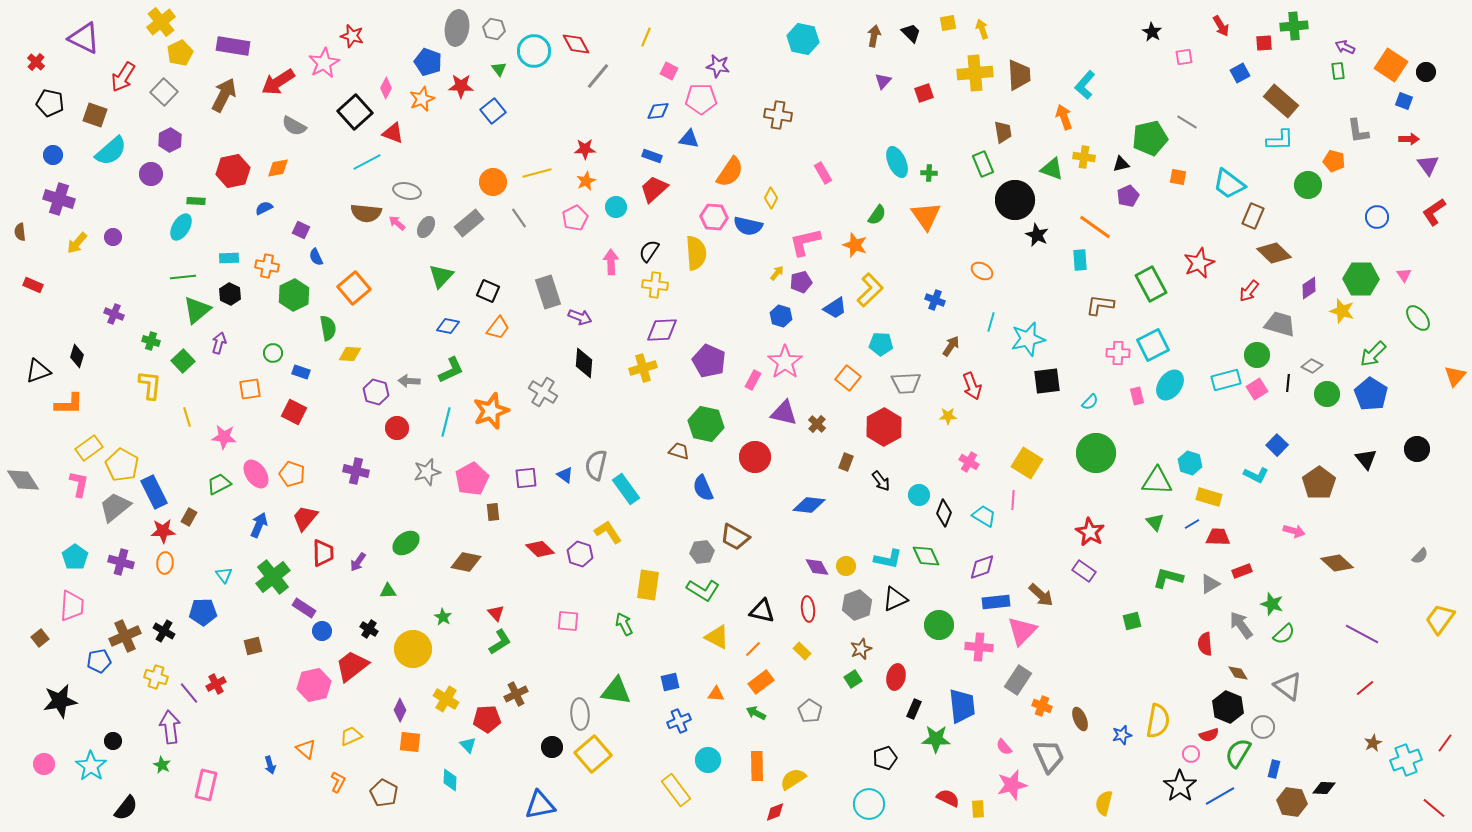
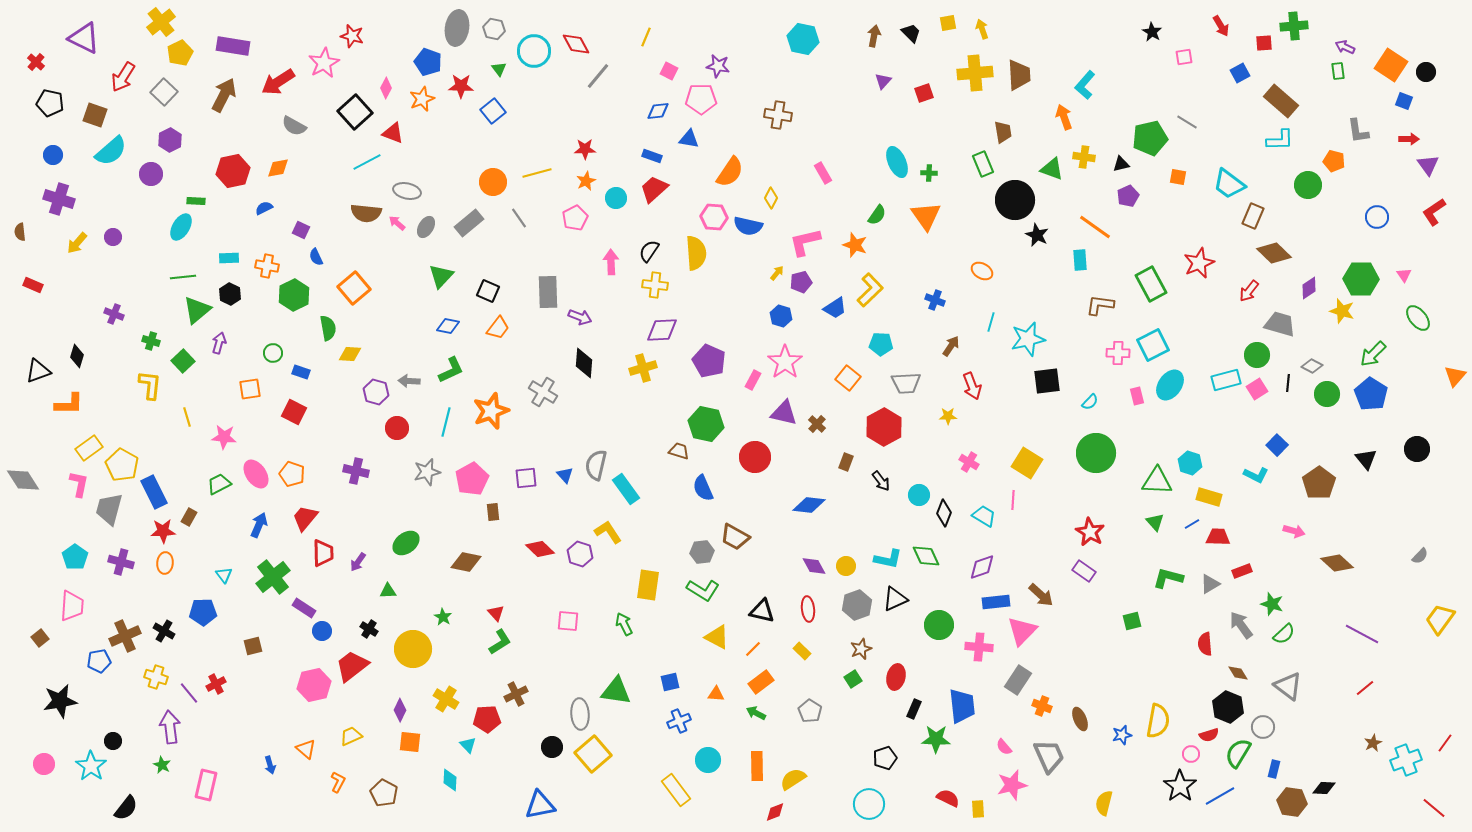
cyan circle at (616, 207): moved 9 px up
gray rectangle at (548, 292): rotated 16 degrees clockwise
blue triangle at (565, 475): rotated 12 degrees clockwise
gray trapezoid at (115, 507): moved 6 px left, 2 px down; rotated 36 degrees counterclockwise
purple diamond at (817, 567): moved 3 px left, 1 px up
